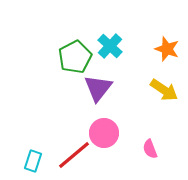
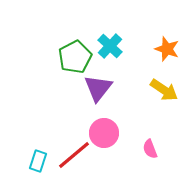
cyan rectangle: moved 5 px right
